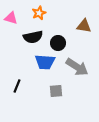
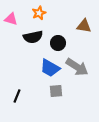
pink triangle: moved 1 px down
blue trapezoid: moved 5 px right, 6 px down; rotated 25 degrees clockwise
black line: moved 10 px down
